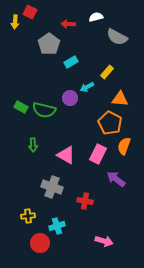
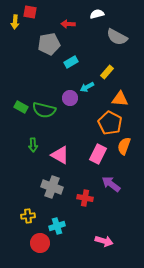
red square: rotated 16 degrees counterclockwise
white semicircle: moved 1 px right, 3 px up
gray pentagon: rotated 25 degrees clockwise
pink triangle: moved 6 px left
purple arrow: moved 5 px left, 5 px down
red cross: moved 3 px up
